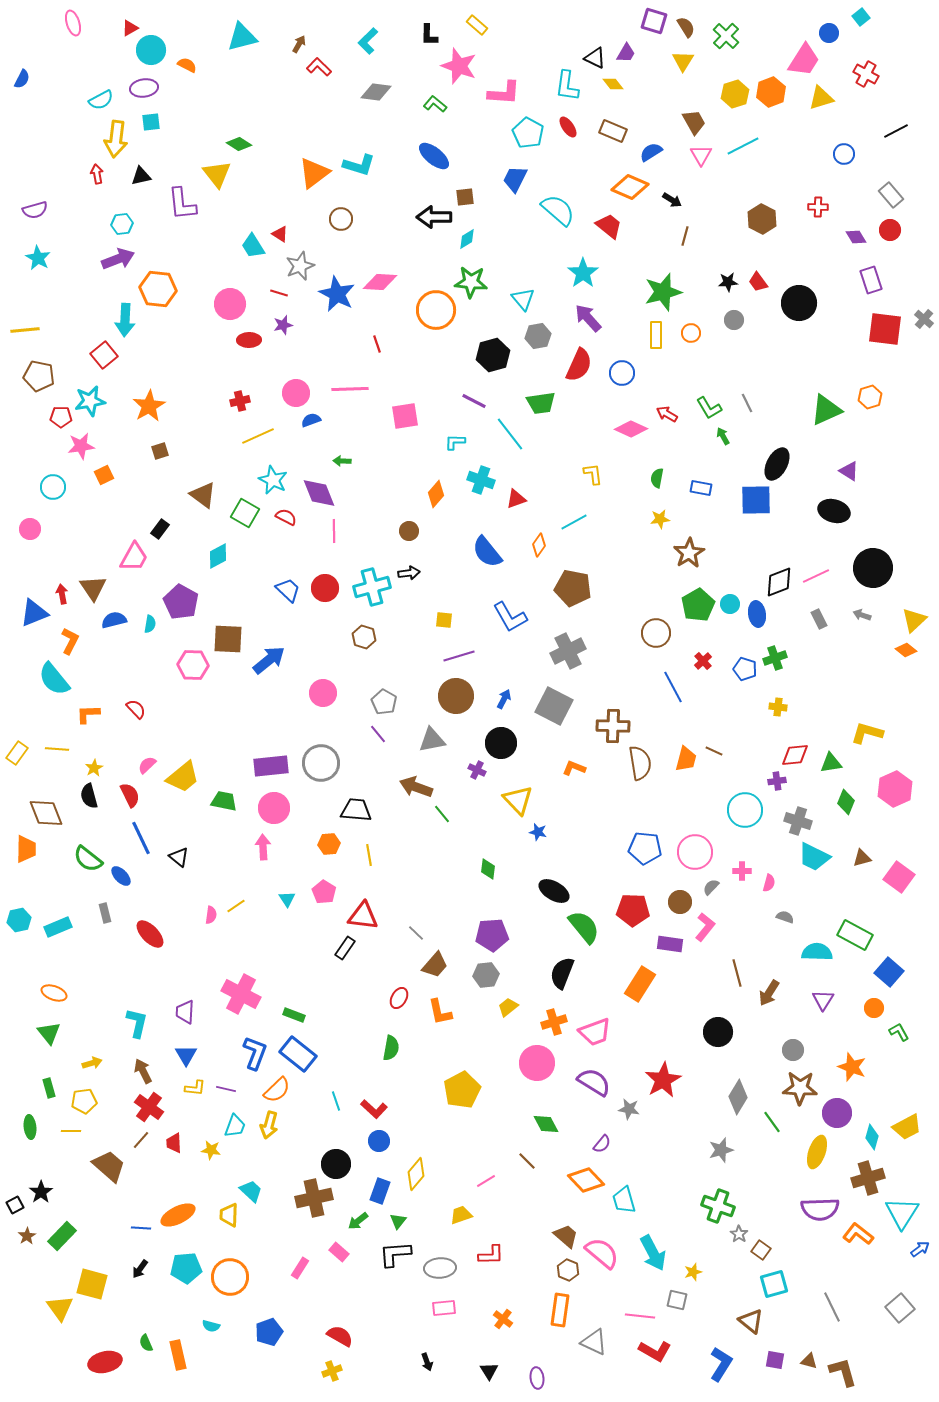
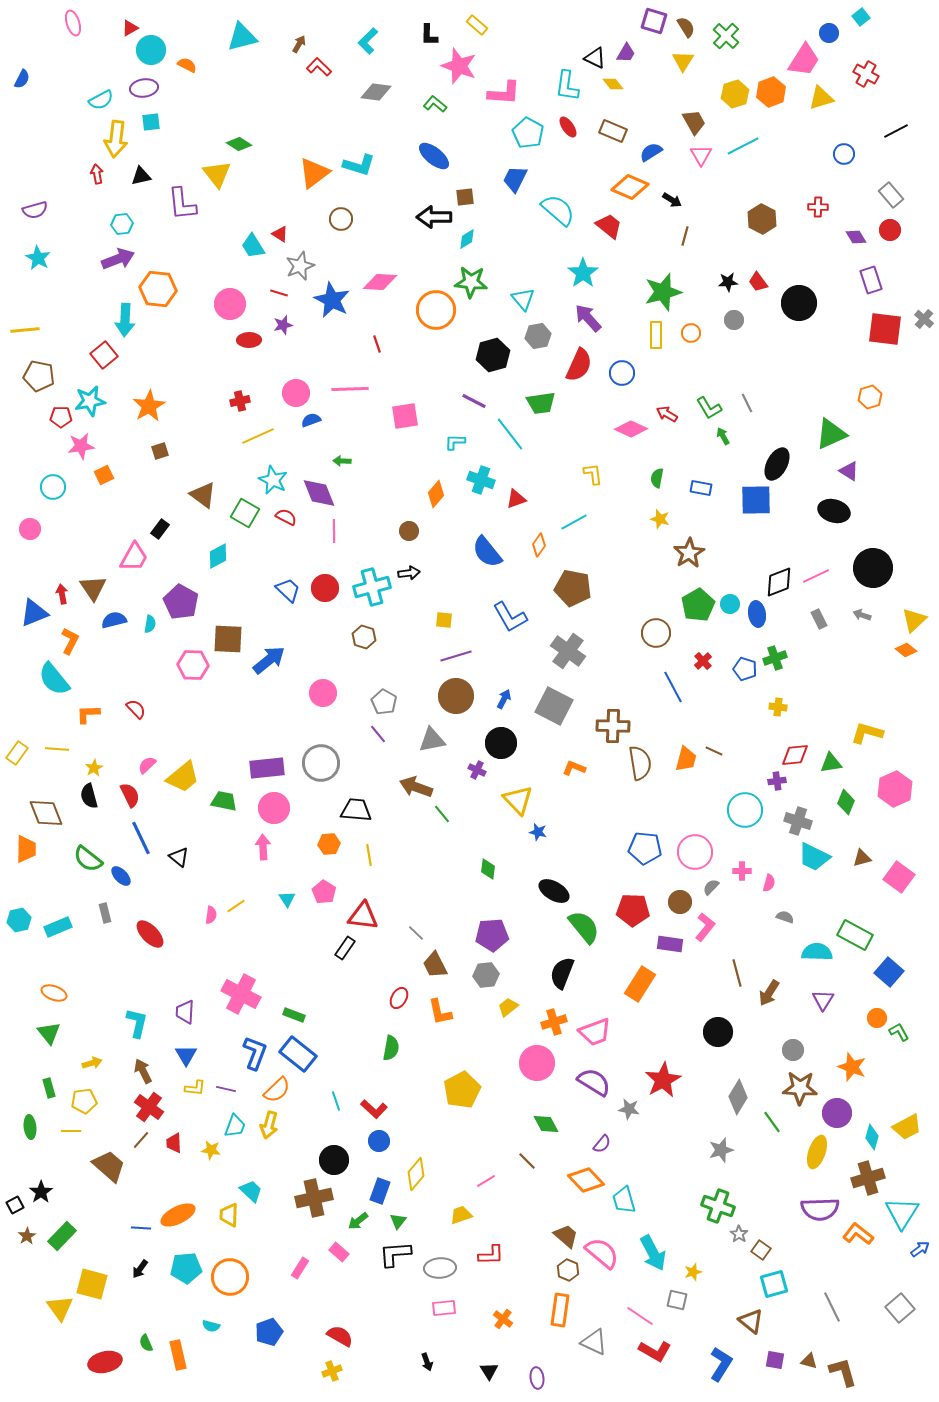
blue star at (337, 294): moved 5 px left, 6 px down
green triangle at (826, 410): moved 5 px right, 24 px down
yellow star at (660, 519): rotated 24 degrees clockwise
gray cross at (568, 651): rotated 28 degrees counterclockwise
purple line at (459, 656): moved 3 px left
purple rectangle at (271, 766): moved 4 px left, 2 px down
brown trapezoid at (435, 965): rotated 112 degrees clockwise
orange circle at (874, 1008): moved 3 px right, 10 px down
black circle at (336, 1164): moved 2 px left, 4 px up
pink line at (640, 1316): rotated 28 degrees clockwise
